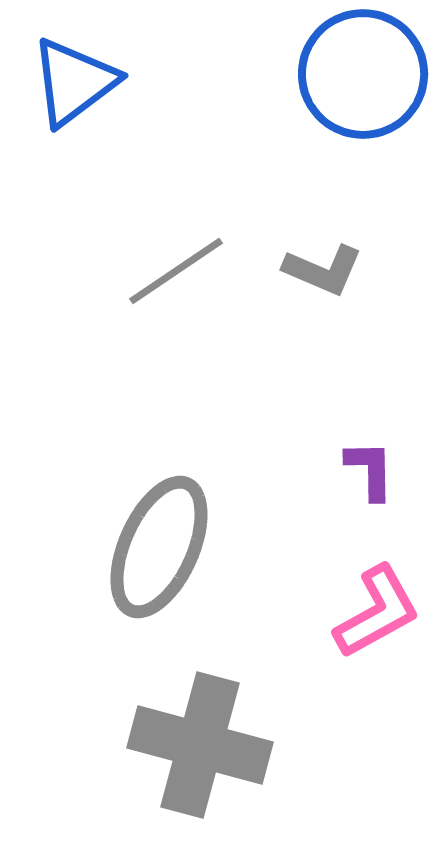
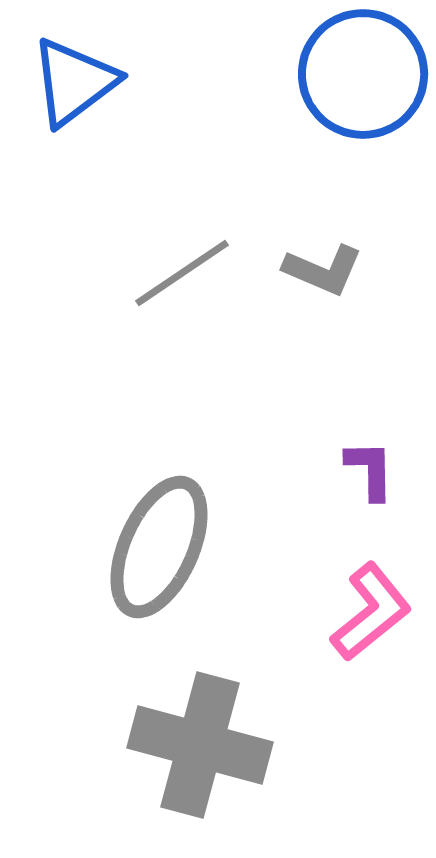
gray line: moved 6 px right, 2 px down
pink L-shape: moved 6 px left; rotated 10 degrees counterclockwise
